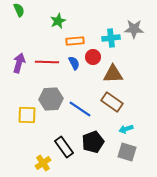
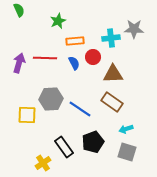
red line: moved 2 px left, 4 px up
